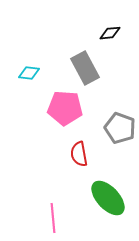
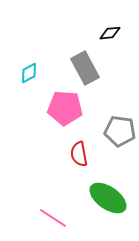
cyan diamond: rotated 35 degrees counterclockwise
gray pentagon: moved 3 px down; rotated 12 degrees counterclockwise
green ellipse: rotated 12 degrees counterclockwise
pink line: rotated 52 degrees counterclockwise
